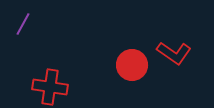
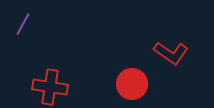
red L-shape: moved 3 px left
red circle: moved 19 px down
